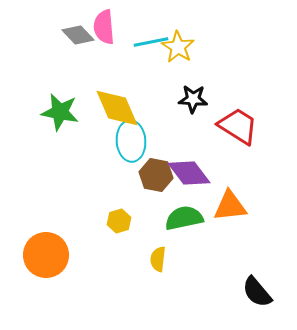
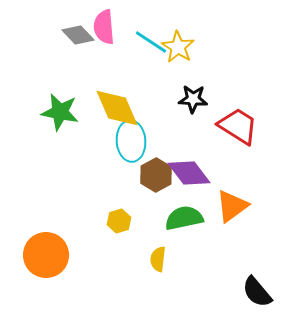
cyan line: rotated 44 degrees clockwise
brown hexagon: rotated 20 degrees clockwise
orange triangle: moved 2 px right; rotated 30 degrees counterclockwise
